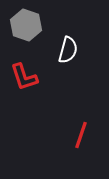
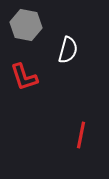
gray hexagon: rotated 8 degrees counterclockwise
red line: rotated 8 degrees counterclockwise
